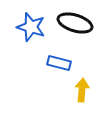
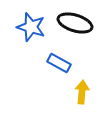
blue rectangle: rotated 15 degrees clockwise
yellow arrow: moved 2 px down
